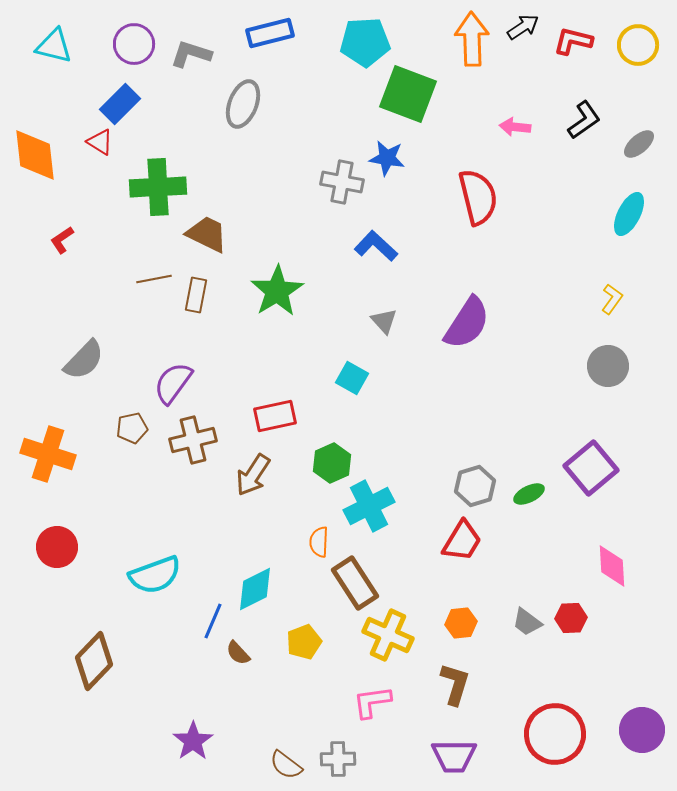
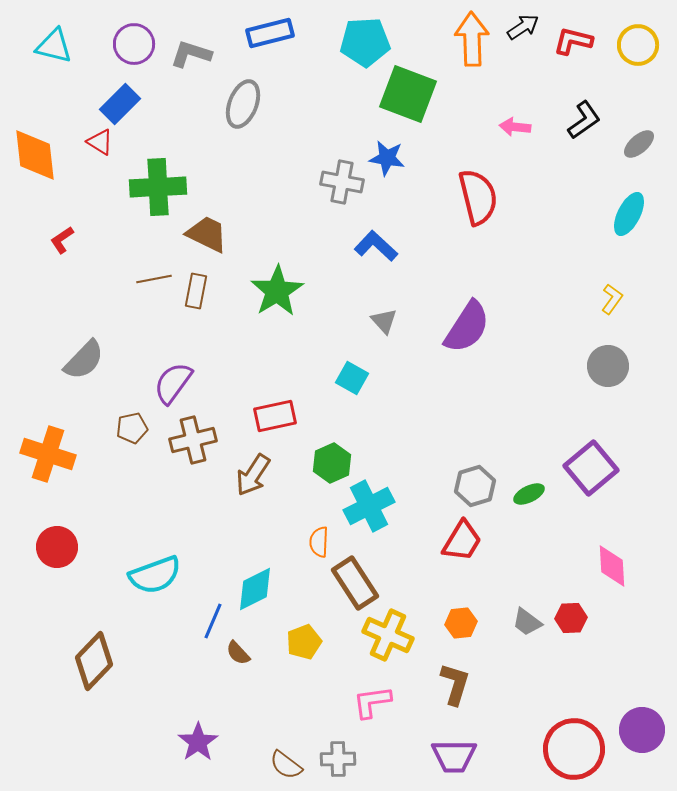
brown rectangle at (196, 295): moved 4 px up
purple semicircle at (467, 323): moved 4 px down
red circle at (555, 734): moved 19 px right, 15 px down
purple star at (193, 741): moved 5 px right, 1 px down
